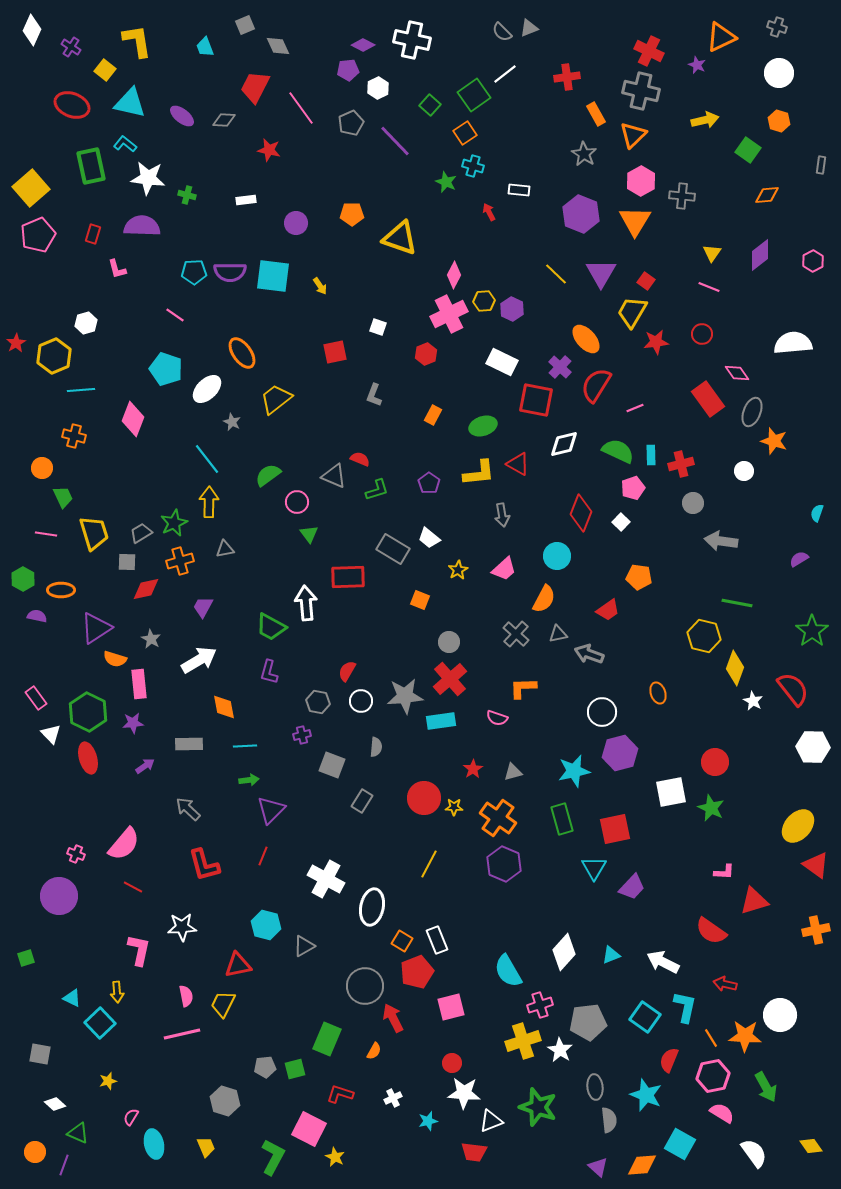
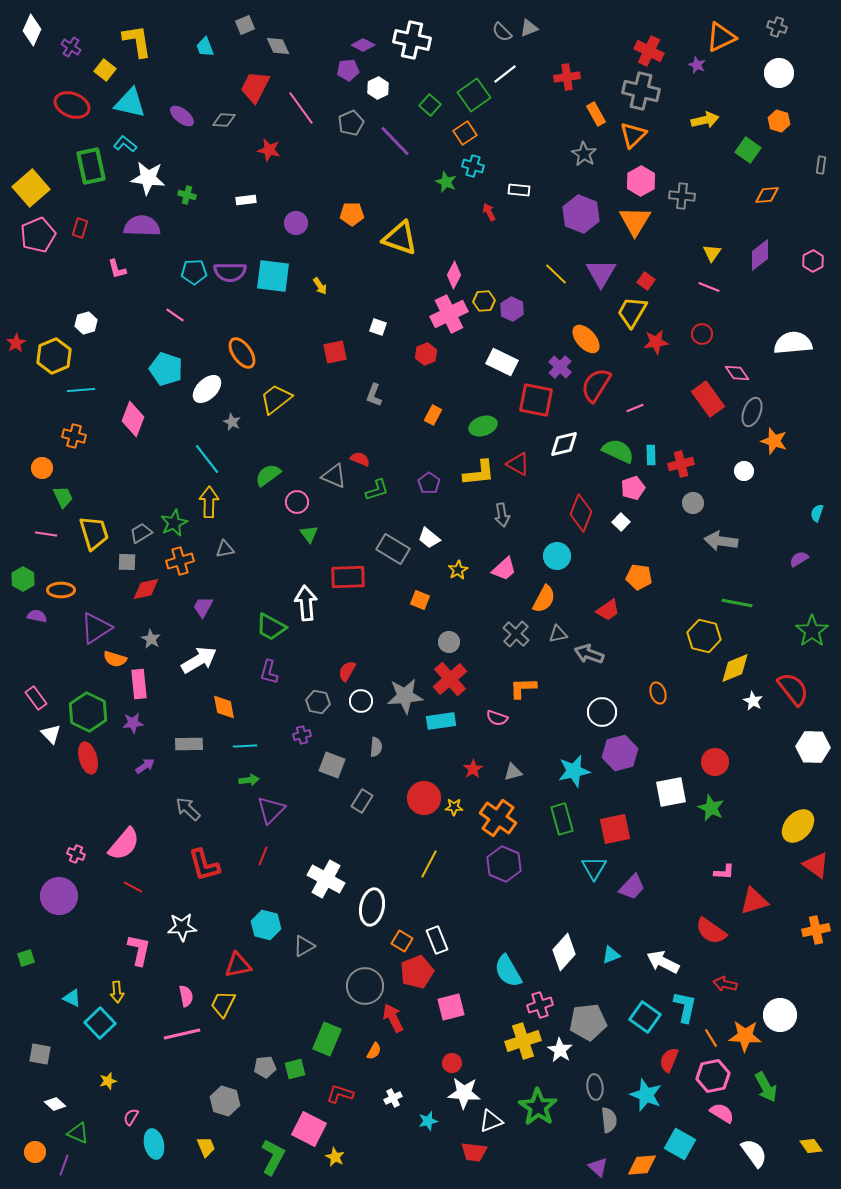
red rectangle at (93, 234): moved 13 px left, 6 px up
yellow diamond at (735, 668): rotated 48 degrees clockwise
green star at (538, 1107): rotated 15 degrees clockwise
